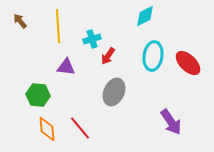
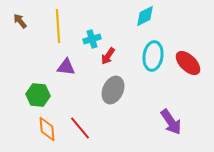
gray ellipse: moved 1 px left, 2 px up
